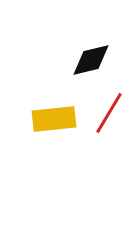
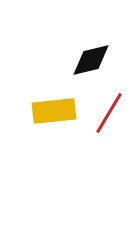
yellow rectangle: moved 8 px up
